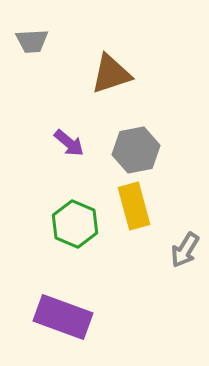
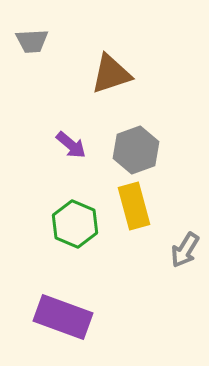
purple arrow: moved 2 px right, 2 px down
gray hexagon: rotated 9 degrees counterclockwise
